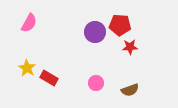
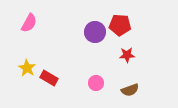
red star: moved 3 px left, 8 px down
